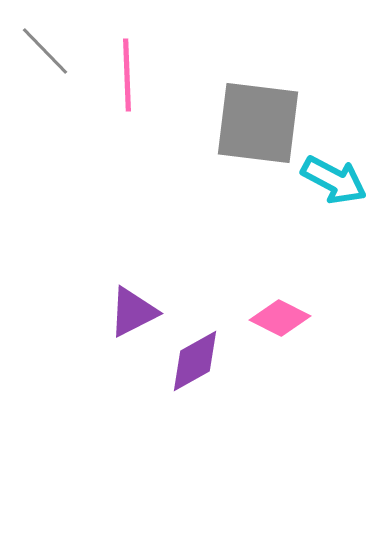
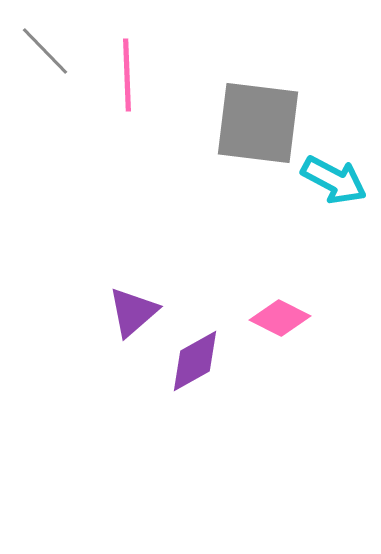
purple triangle: rotated 14 degrees counterclockwise
